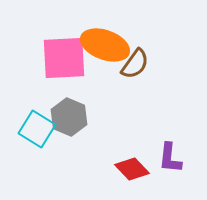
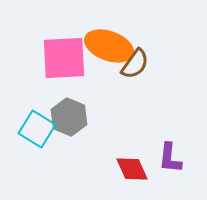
orange ellipse: moved 4 px right, 1 px down
red diamond: rotated 20 degrees clockwise
